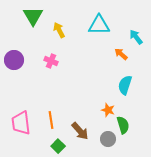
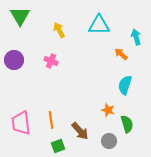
green triangle: moved 13 px left
cyan arrow: rotated 21 degrees clockwise
green semicircle: moved 4 px right, 1 px up
gray circle: moved 1 px right, 2 px down
green square: rotated 24 degrees clockwise
